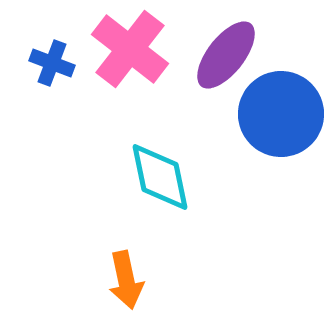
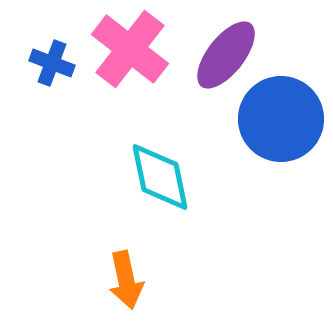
blue circle: moved 5 px down
